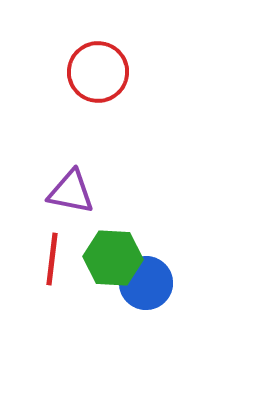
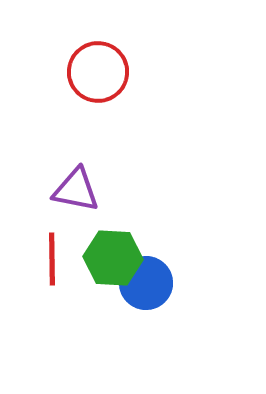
purple triangle: moved 5 px right, 2 px up
red line: rotated 8 degrees counterclockwise
